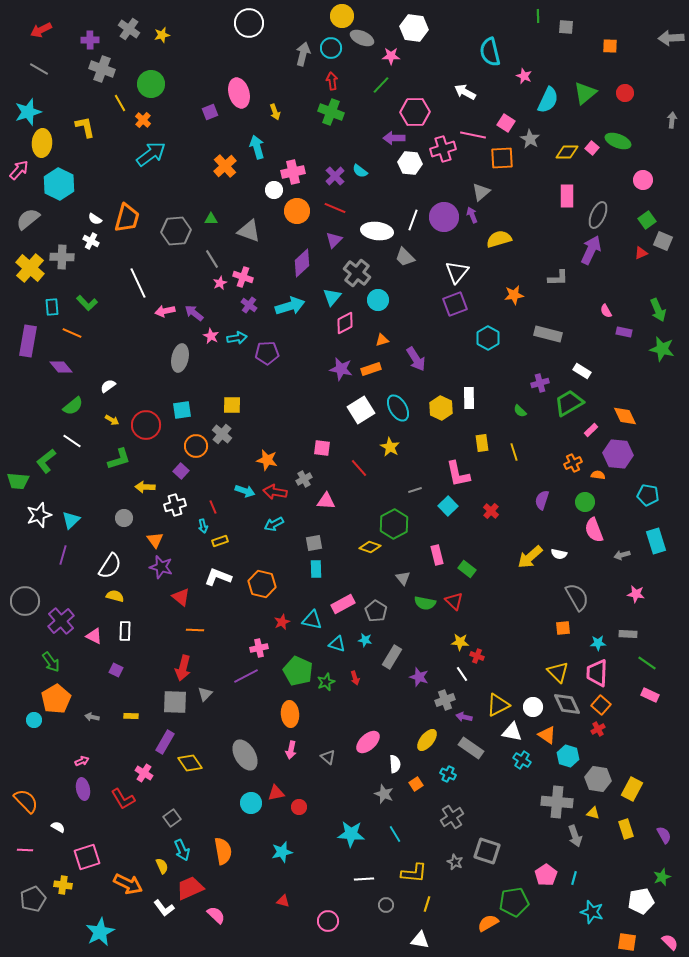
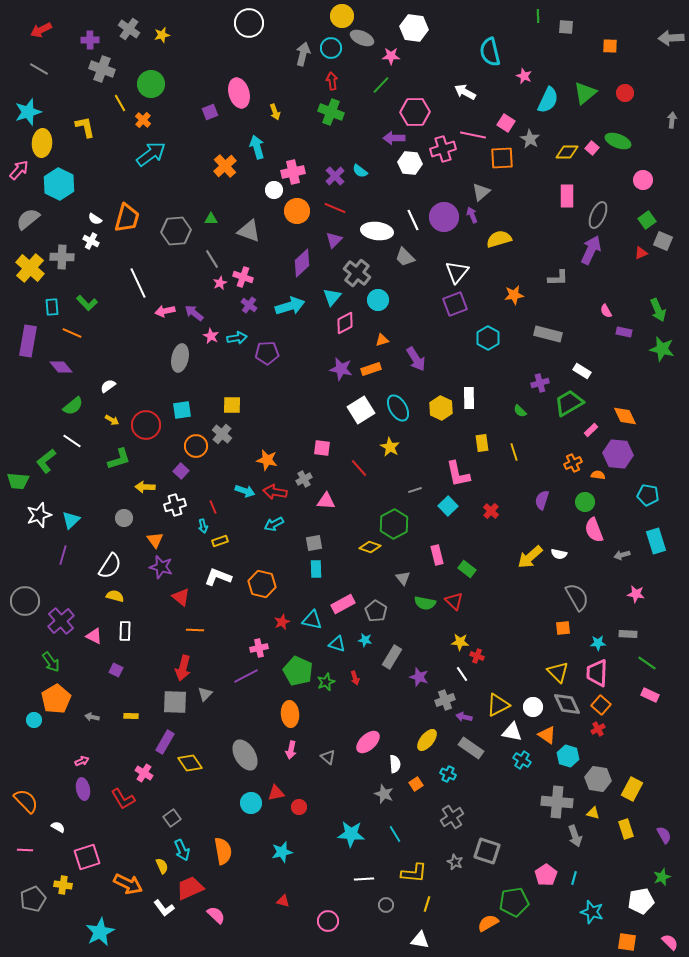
white line at (413, 220): rotated 45 degrees counterclockwise
